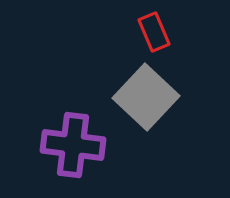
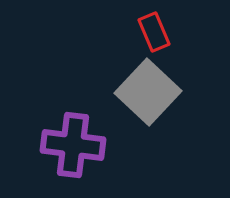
gray square: moved 2 px right, 5 px up
